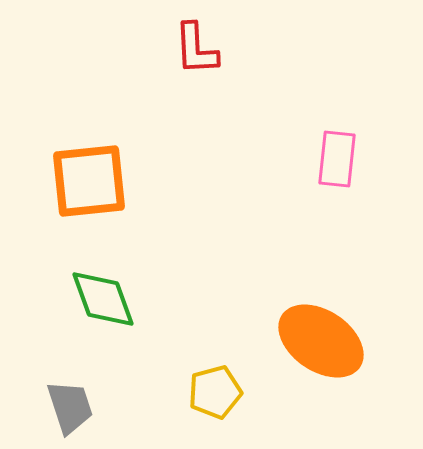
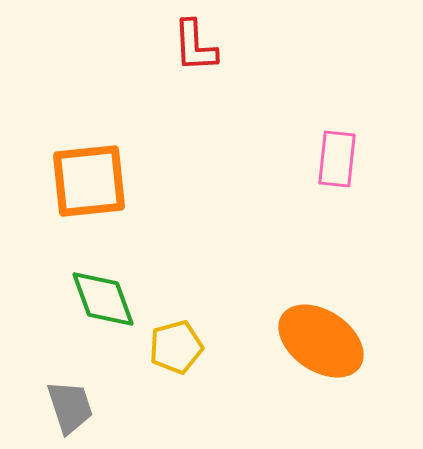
red L-shape: moved 1 px left, 3 px up
yellow pentagon: moved 39 px left, 45 px up
